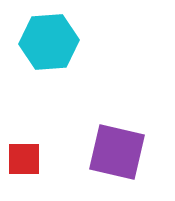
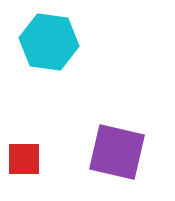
cyan hexagon: rotated 12 degrees clockwise
